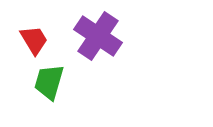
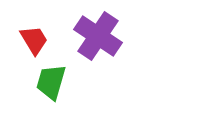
green trapezoid: moved 2 px right
